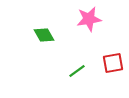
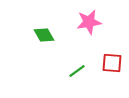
pink star: moved 3 px down
red square: moved 1 px left; rotated 15 degrees clockwise
